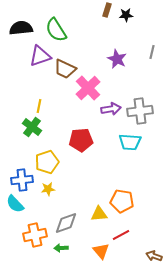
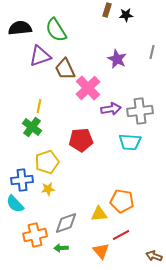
black semicircle: moved 1 px left
brown trapezoid: rotated 40 degrees clockwise
